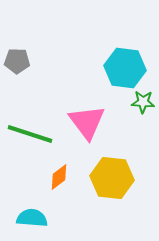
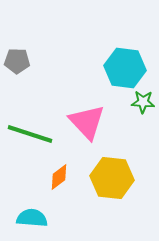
pink triangle: rotated 6 degrees counterclockwise
